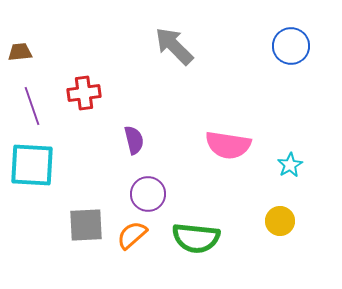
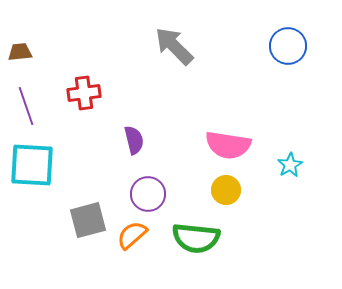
blue circle: moved 3 px left
purple line: moved 6 px left
yellow circle: moved 54 px left, 31 px up
gray square: moved 2 px right, 5 px up; rotated 12 degrees counterclockwise
